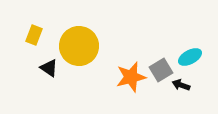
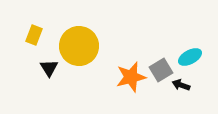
black triangle: rotated 24 degrees clockwise
